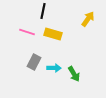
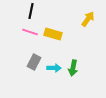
black line: moved 12 px left
pink line: moved 3 px right
green arrow: moved 1 px left, 6 px up; rotated 42 degrees clockwise
